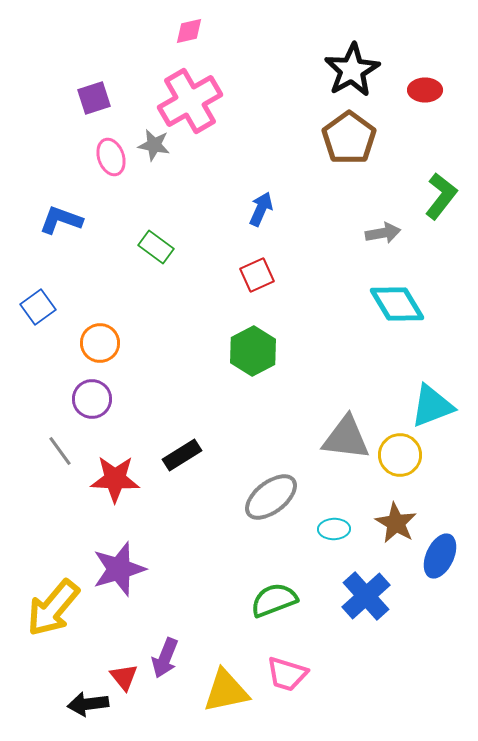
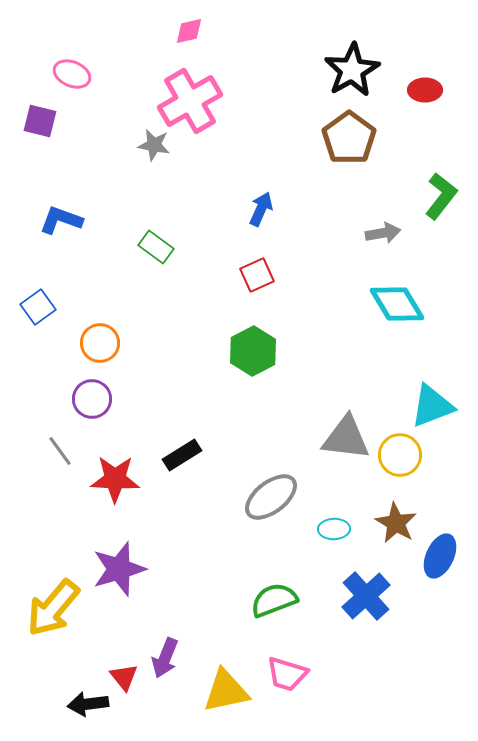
purple square: moved 54 px left, 23 px down; rotated 32 degrees clockwise
pink ellipse: moved 39 px left, 83 px up; rotated 48 degrees counterclockwise
